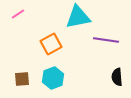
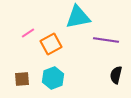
pink line: moved 10 px right, 19 px down
black semicircle: moved 1 px left, 2 px up; rotated 18 degrees clockwise
